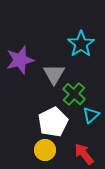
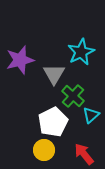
cyan star: moved 8 px down; rotated 8 degrees clockwise
green cross: moved 1 px left, 2 px down
yellow circle: moved 1 px left
